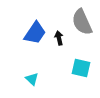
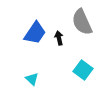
cyan square: moved 2 px right, 2 px down; rotated 24 degrees clockwise
